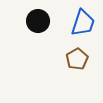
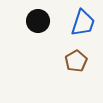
brown pentagon: moved 1 px left, 2 px down
